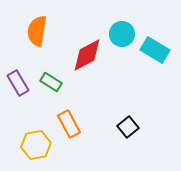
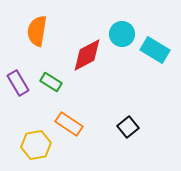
orange rectangle: rotated 28 degrees counterclockwise
